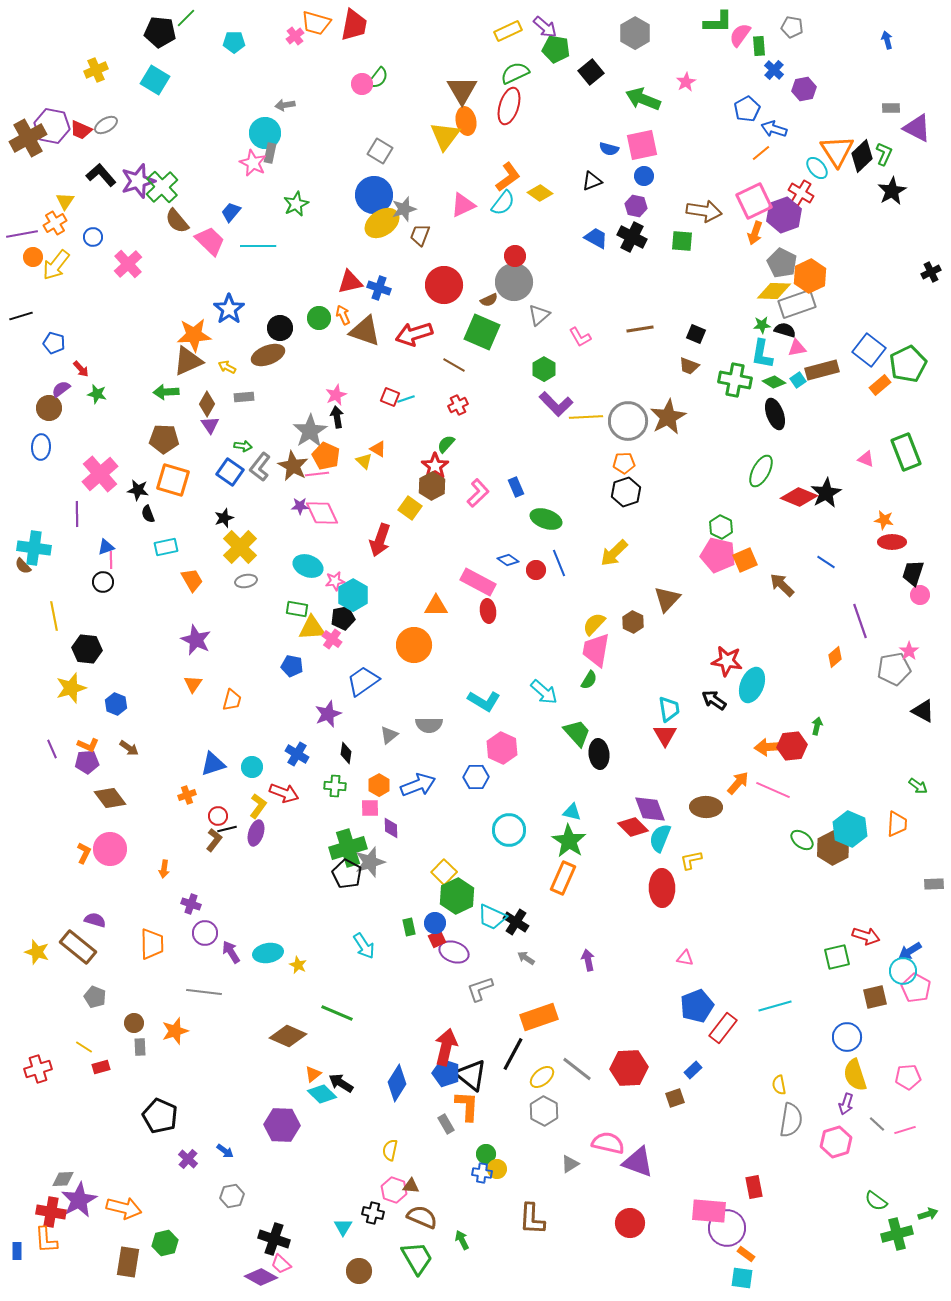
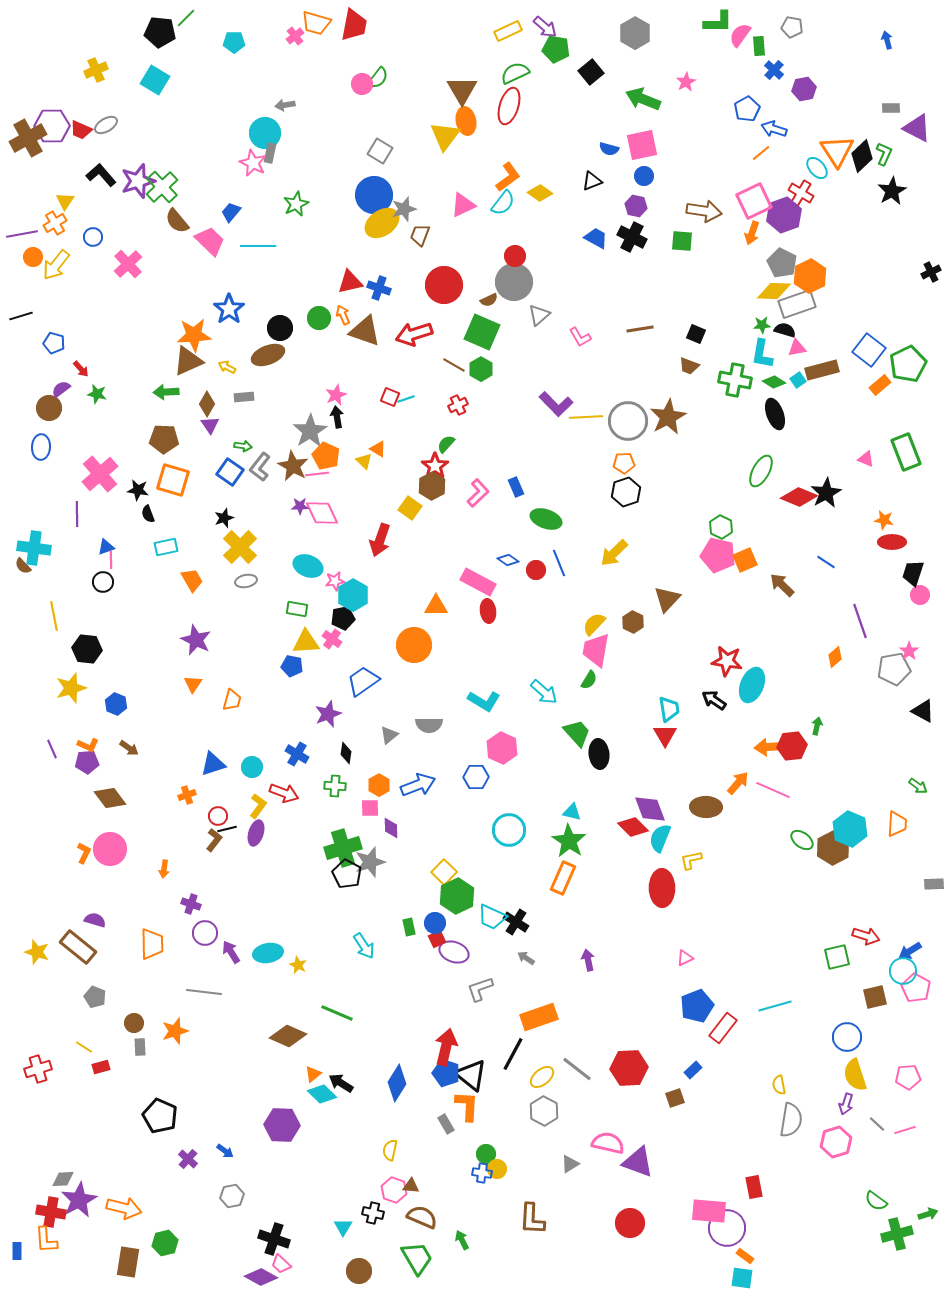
purple hexagon at (52, 126): rotated 12 degrees counterclockwise
orange arrow at (755, 233): moved 3 px left
green hexagon at (544, 369): moved 63 px left
yellow triangle at (312, 628): moved 6 px left, 14 px down
green cross at (348, 848): moved 5 px left
pink triangle at (685, 958): rotated 36 degrees counterclockwise
orange rectangle at (746, 1254): moved 1 px left, 2 px down
